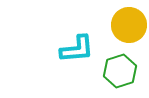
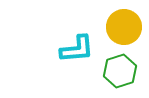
yellow circle: moved 5 px left, 2 px down
